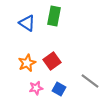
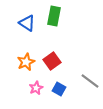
orange star: moved 1 px left, 1 px up
pink star: rotated 16 degrees counterclockwise
